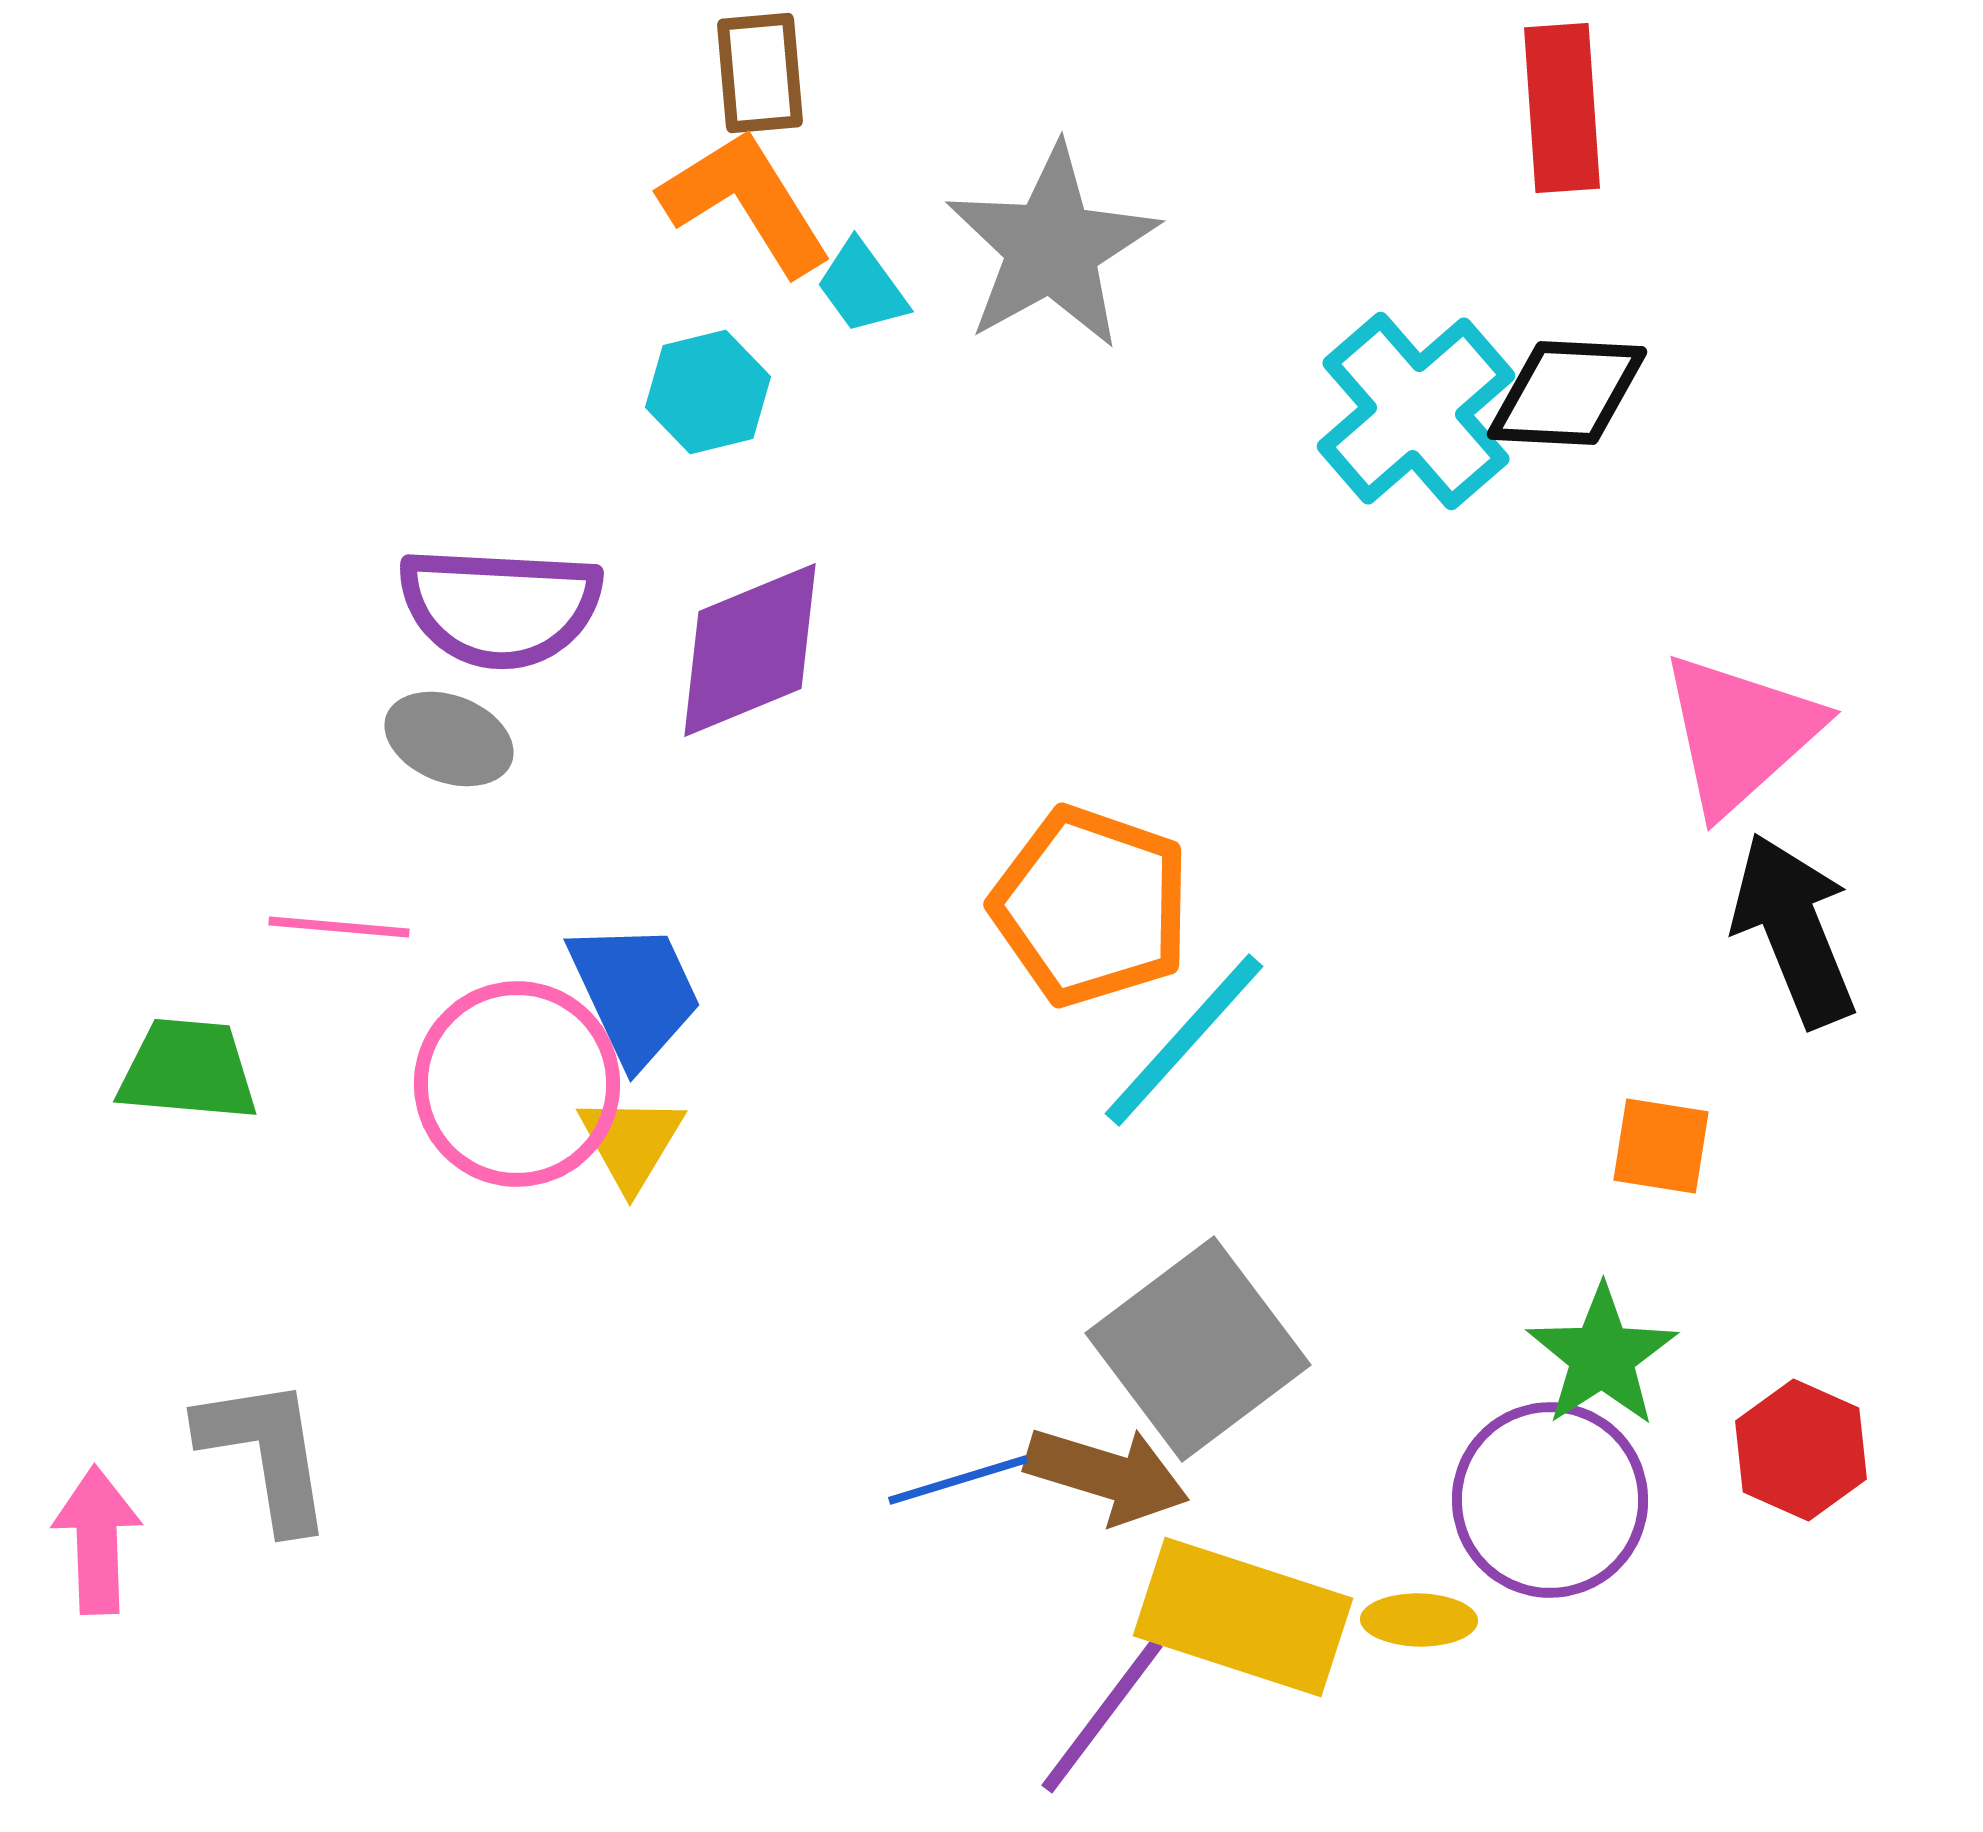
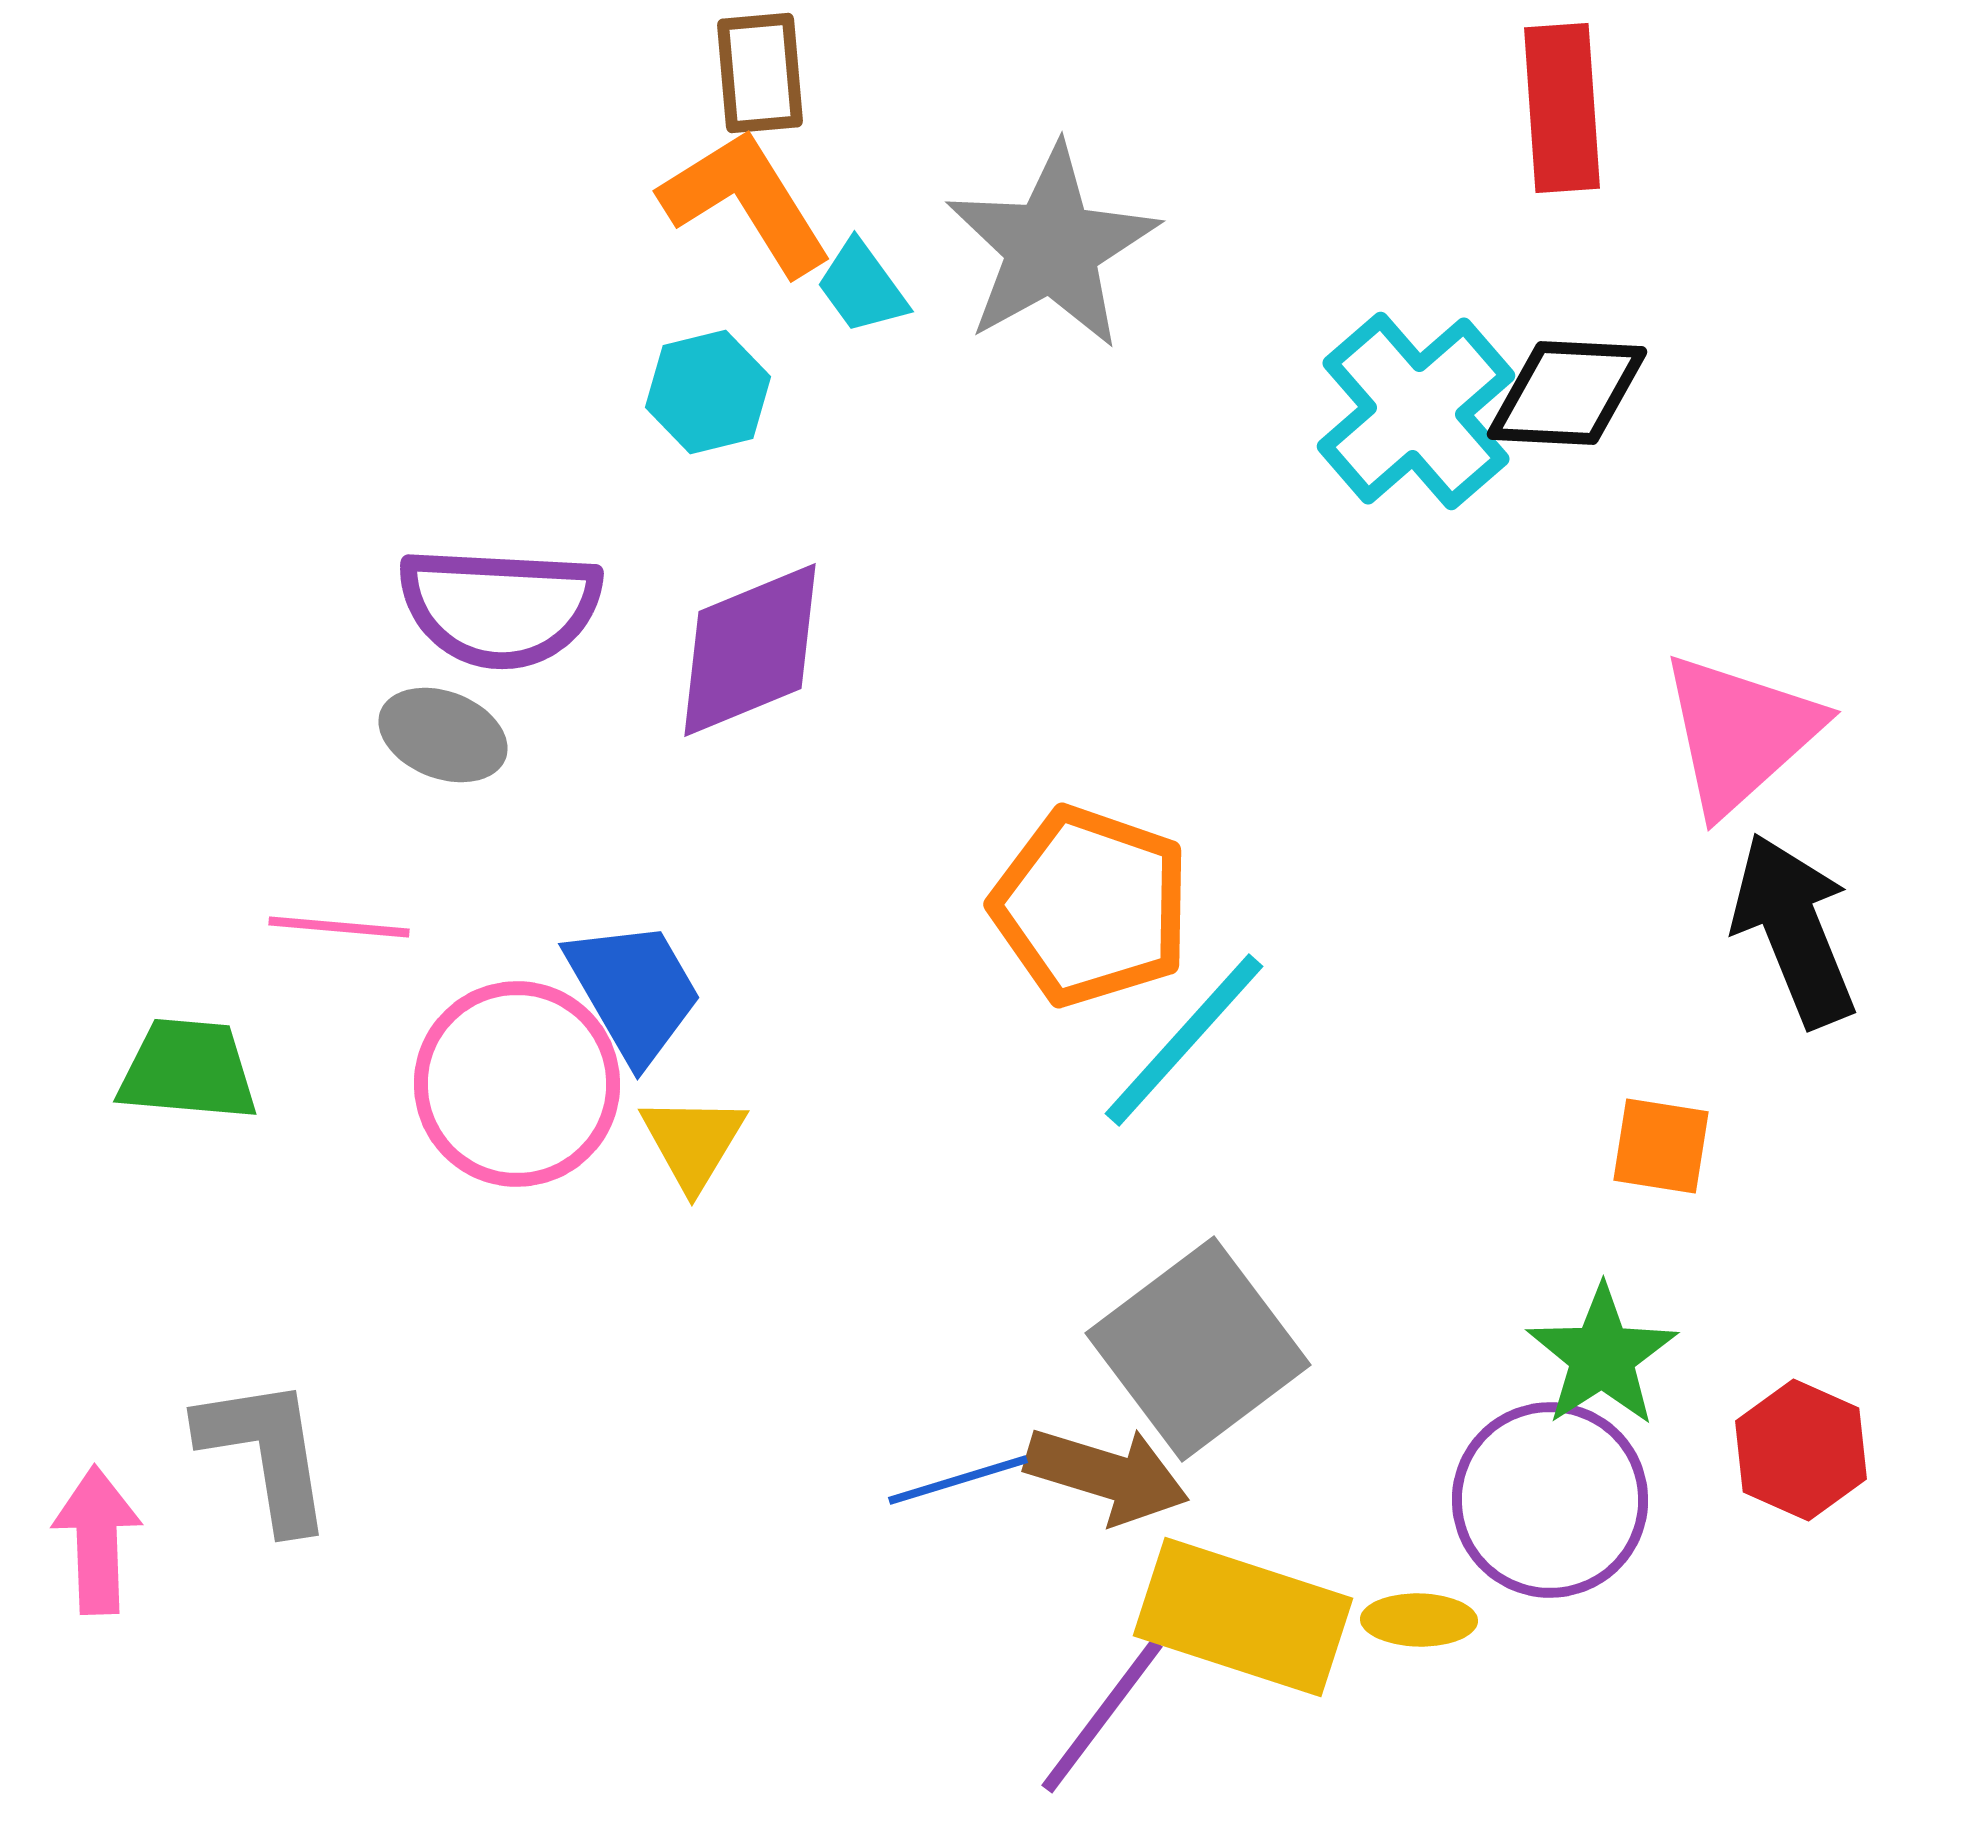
gray ellipse: moved 6 px left, 4 px up
blue trapezoid: moved 1 px left, 2 px up; rotated 5 degrees counterclockwise
yellow triangle: moved 62 px right
